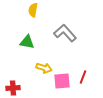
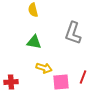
yellow semicircle: rotated 24 degrees counterclockwise
gray L-shape: moved 8 px right; rotated 120 degrees counterclockwise
green triangle: moved 7 px right
pink square: moved 1 px left, 1 px down
red cross: moved 2 px left, 6 px up
